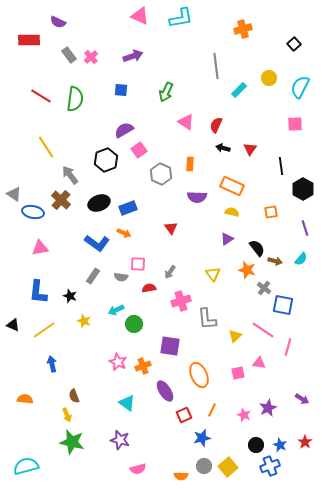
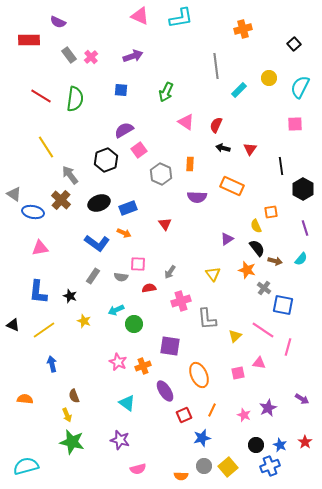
yellow semicircle at (232, 212): moved 24 px right, 14 px down; rotated 128 degrees counterclockwise
red triangle at (171, 228): moved 6 px left, 4 px up
